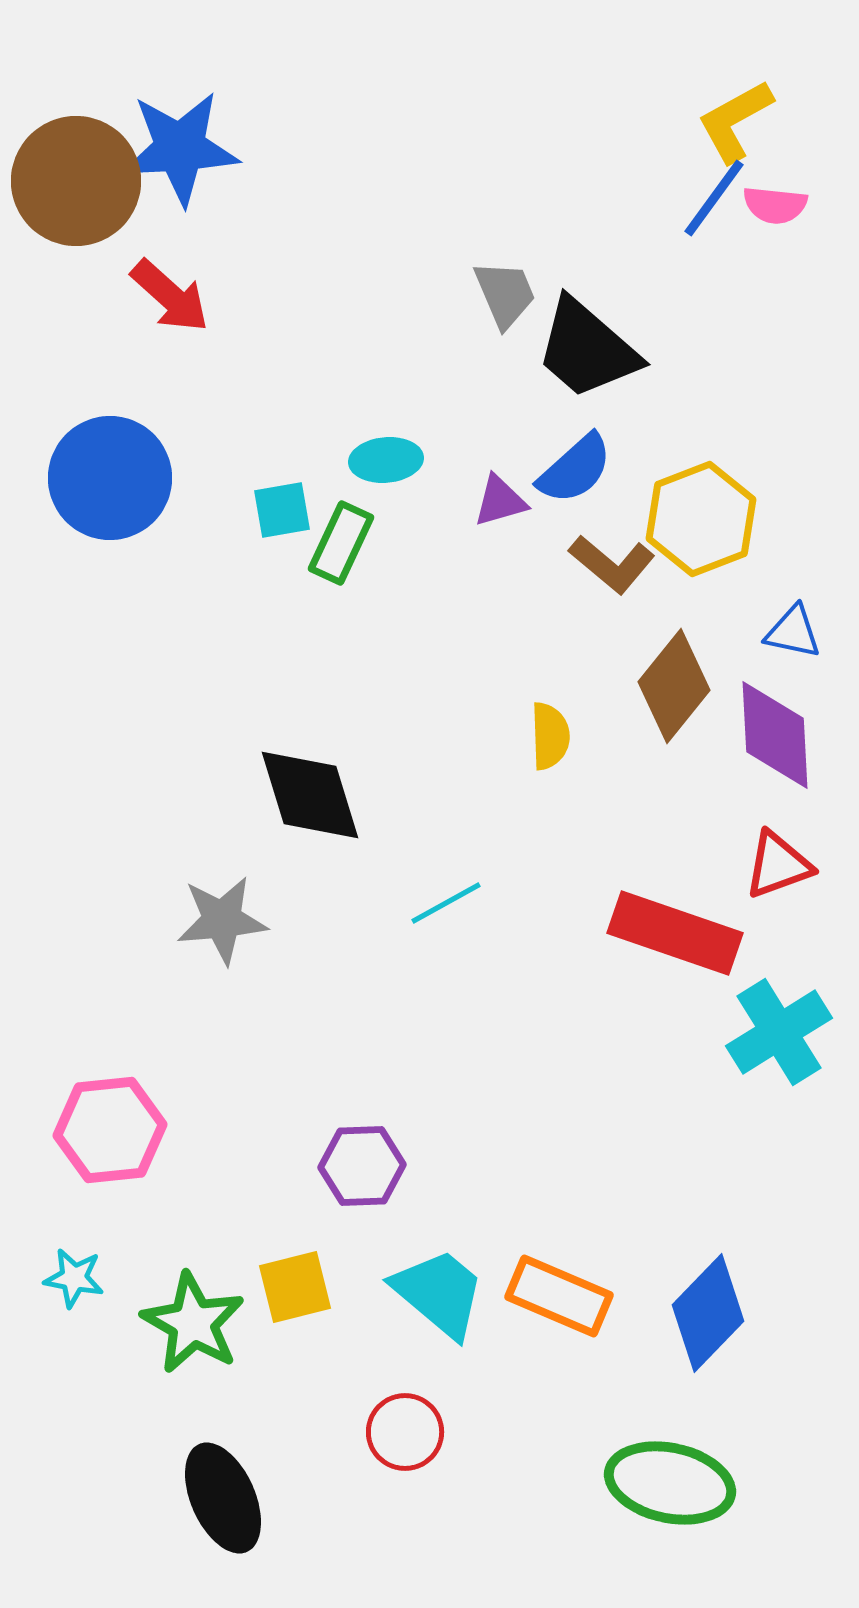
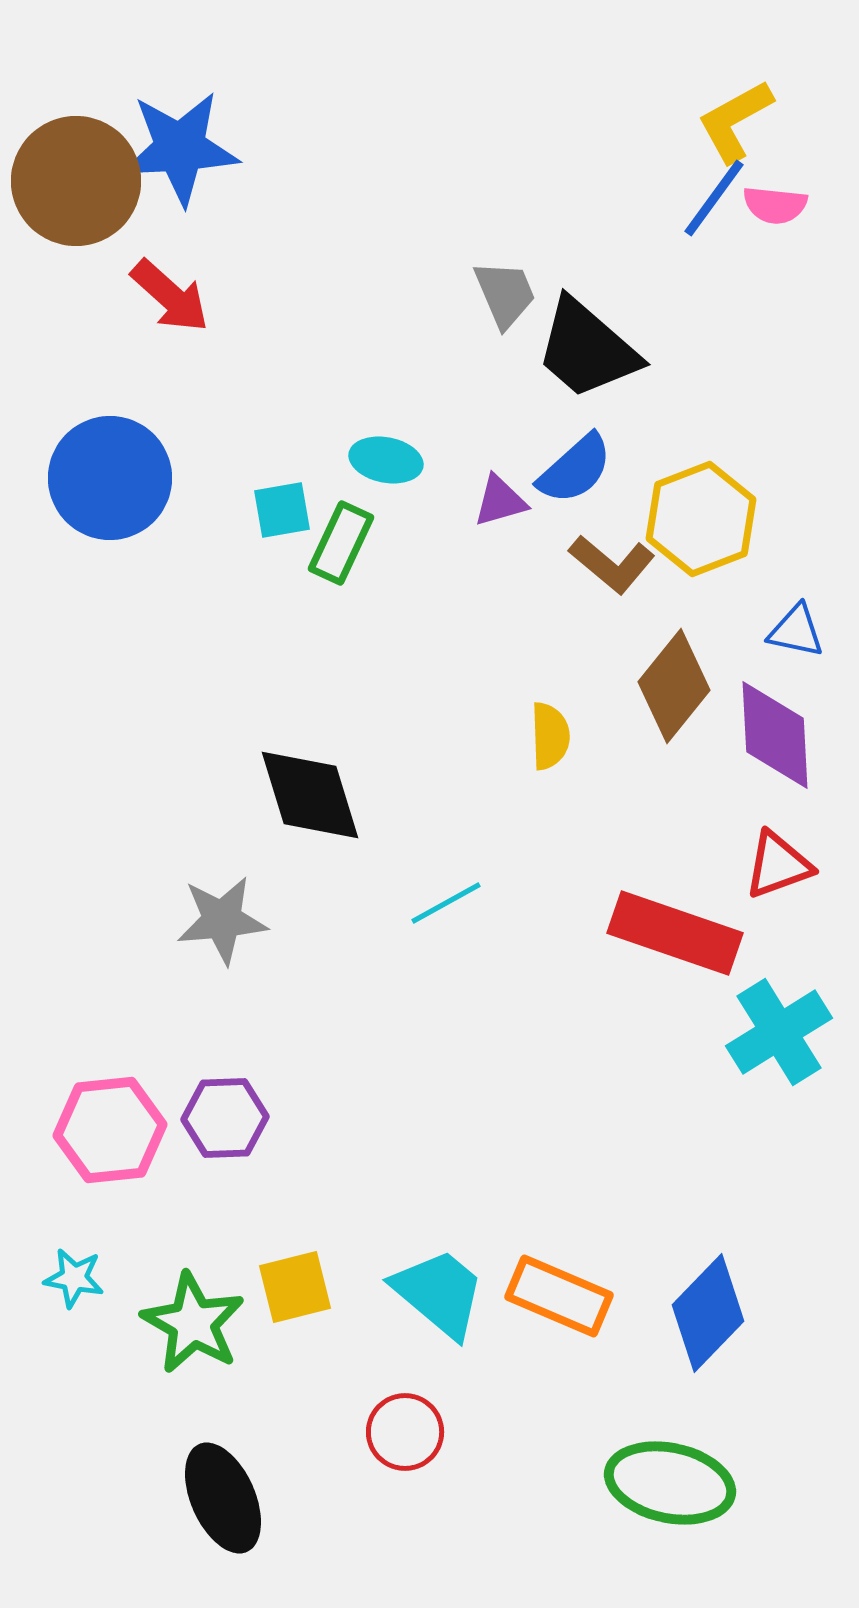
cyan ellipse: rotated 16 degrees clockwise
blue triangle: moved 3 px right, 1 px up
purple hexagon: moved 137 px left, 48 px up
